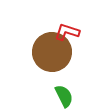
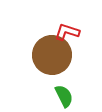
brown circle: moved 3 px down
